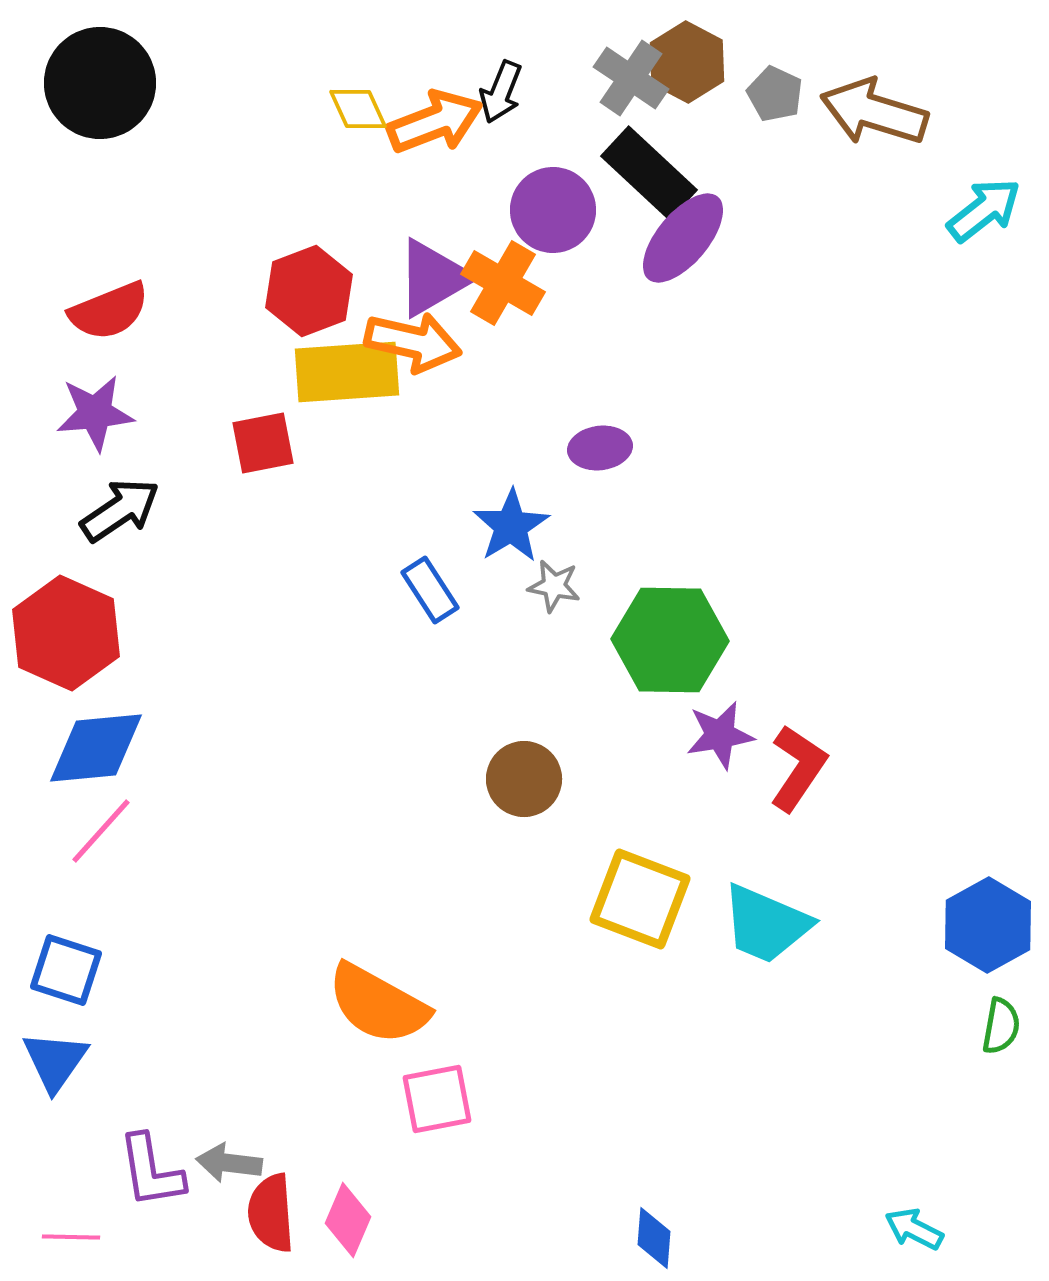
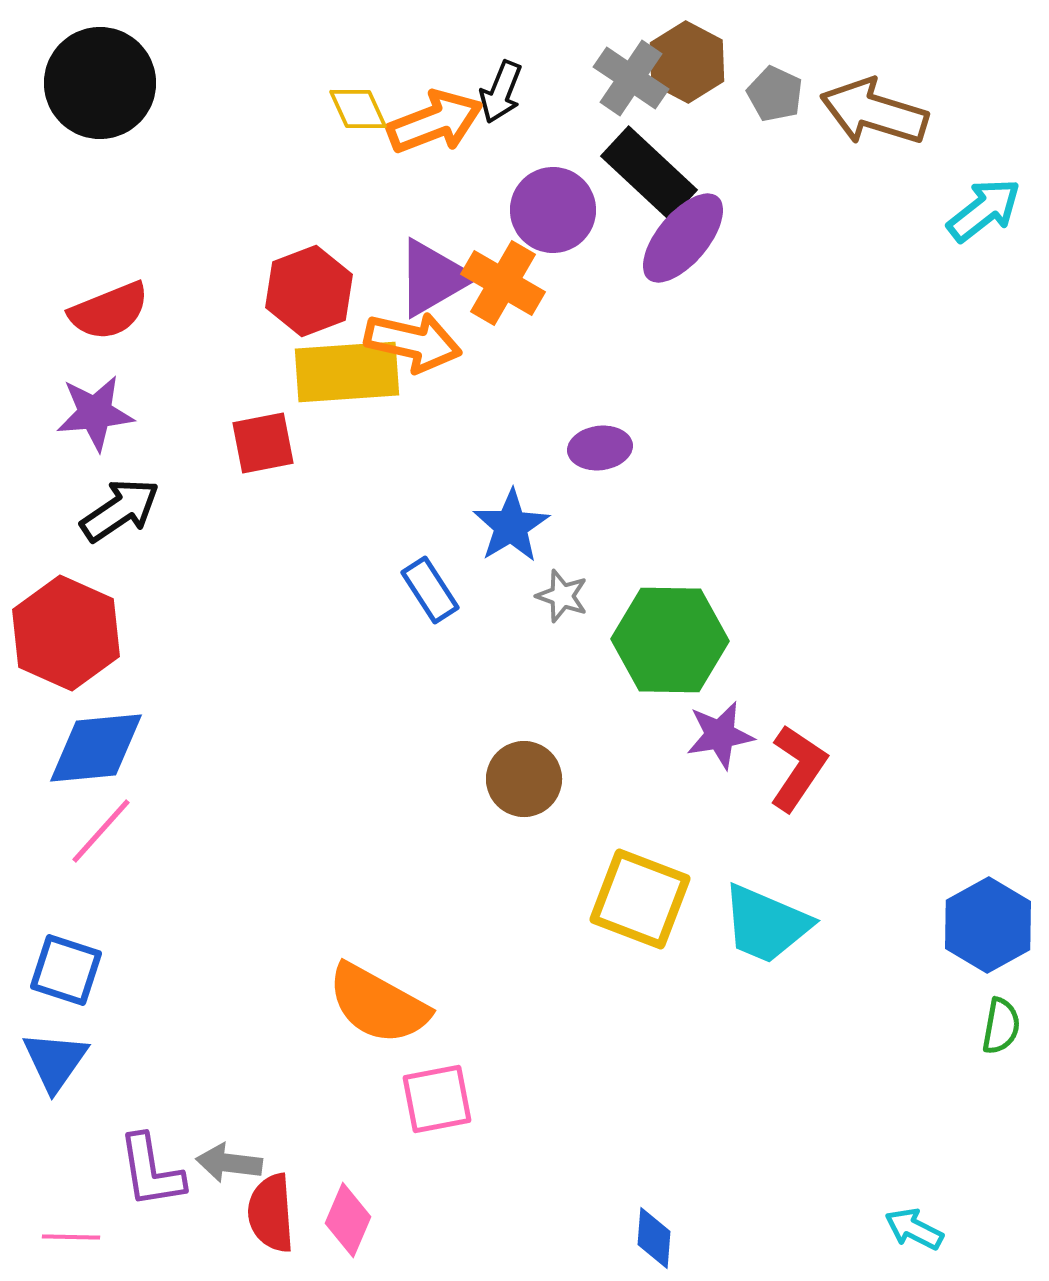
gray star at (554, 586): moved 8 px right, 10 px down; rotated 8 degrees clockwise
